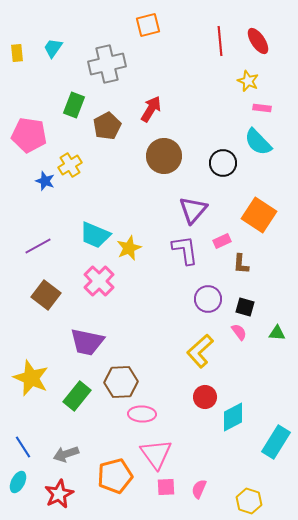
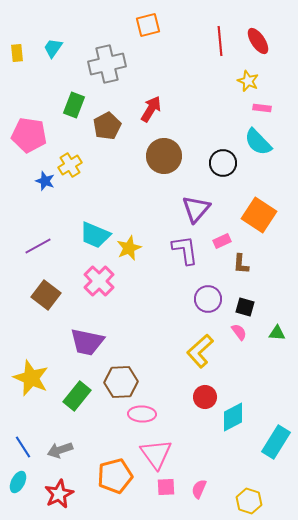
purple triangle at (193, 210): moved 3 px right, 1 px up
gray arrow at (66, 454): moved 6 px left, 4 px up
